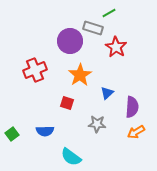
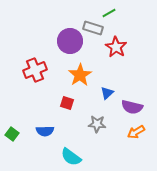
purple semicircle: rotated 100 degrees clockwise
green square: rotated 16 degrees counterclockwise
